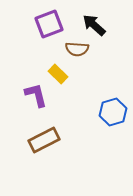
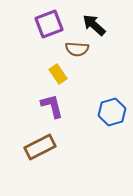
yellow rectangle: rotated 12 degrees clockwise
purple L-shape: moved 16 px right, 11 px down
blue hexagon: moved 1 px left
brown rectangle: moved 4 px left, 7 px down
